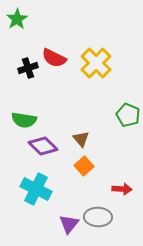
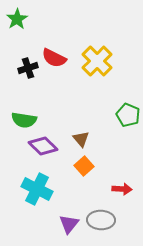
yellow cross: moved 1 px right, 2 px up
cyan cross: moved 1 px right
gray ellipse: moved 3 px right, 3 px down
